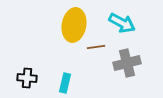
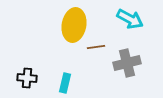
cyan arrow: moved 8 px right, 4 px up
